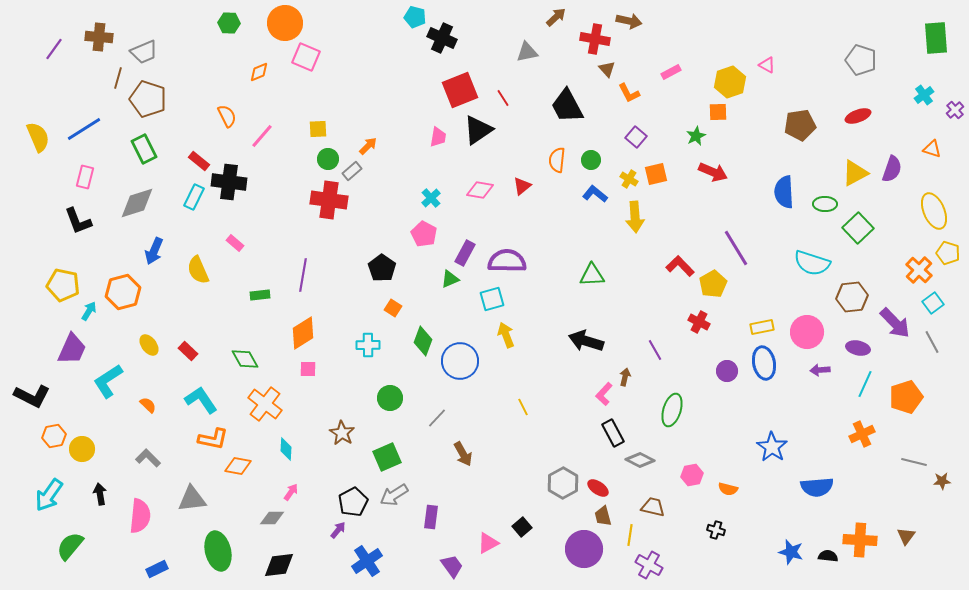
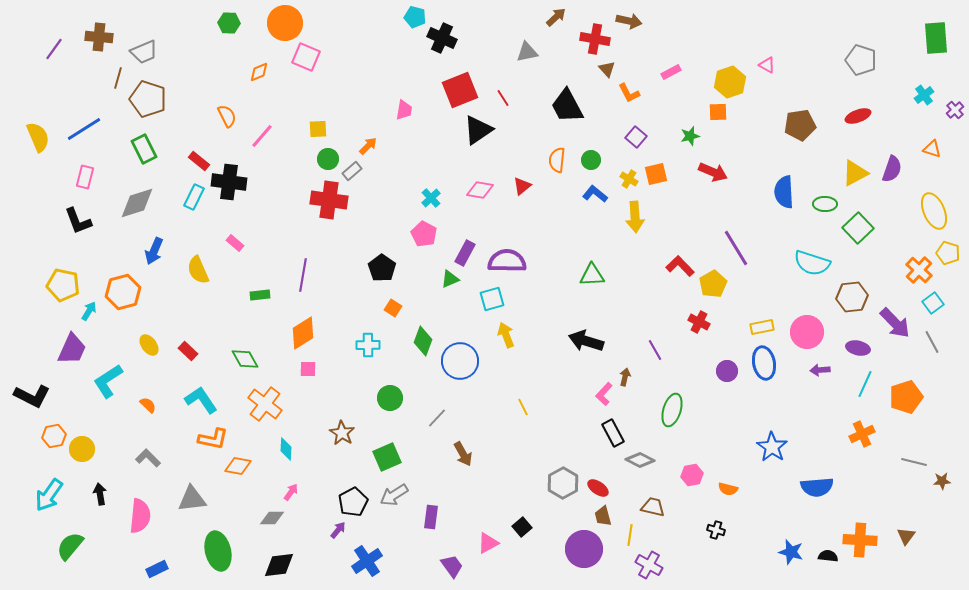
green star at (696, 136): moved 6 px left; rotated 12 degrees clockwise
pink trapezoid at (438, 137): moved 34 px left, 27 px up
